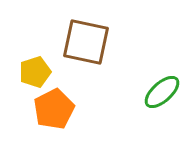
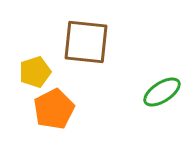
brown square: rotated 6 degrees counterclockwise
green ellipse: rotated 9 degrees clockwise
